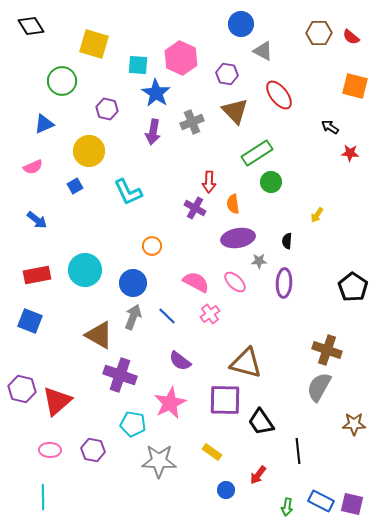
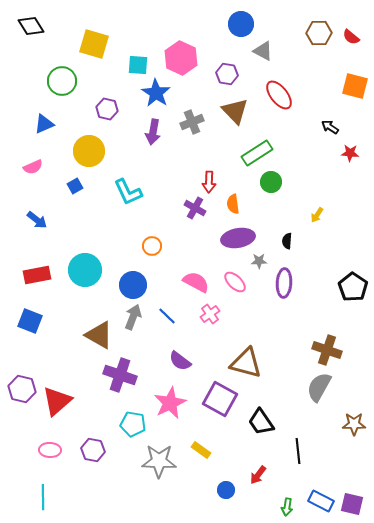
blue circle at (133, 283): moved 2 px down
purple square at (225, 400): moved 5 px left, 1 px up; rotated 28 degrees clockwise
yellow rectangle at (212, 452): moved 11 px left, 2 px up
